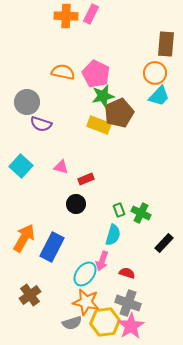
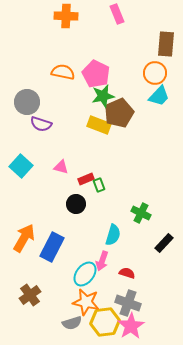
pink rectangle: moved 26 px right; rotated 48 degrees counterclockwise
green rectangle: moved 20 px left, 25 px up
